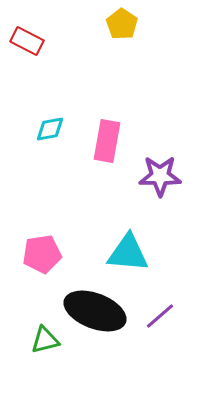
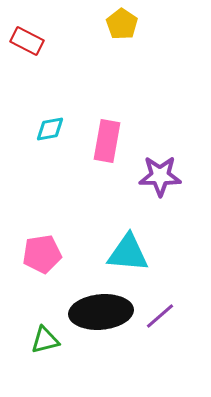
black ellipse: moved 6 px right, 1 px down; rotated 26 degrees counterclockwise
